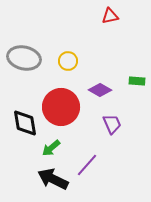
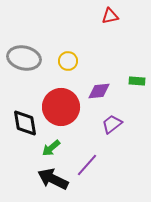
purple diamond: moved 1 px left, 1 px down; rotated 35 degrees counterclockwise
purple trapezoid: rotated 105 degrees counterclockwise
